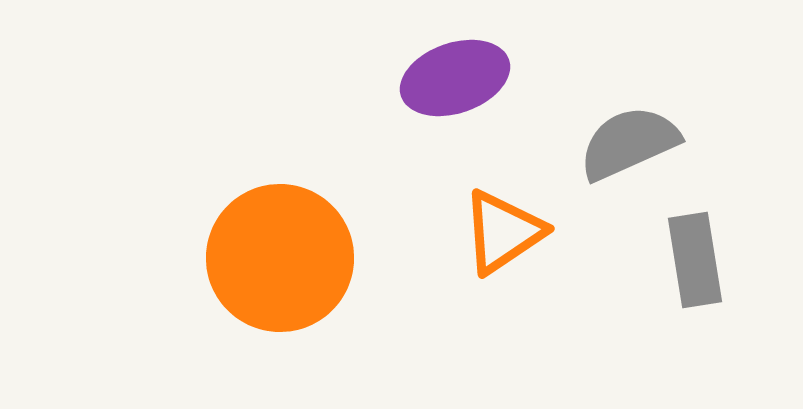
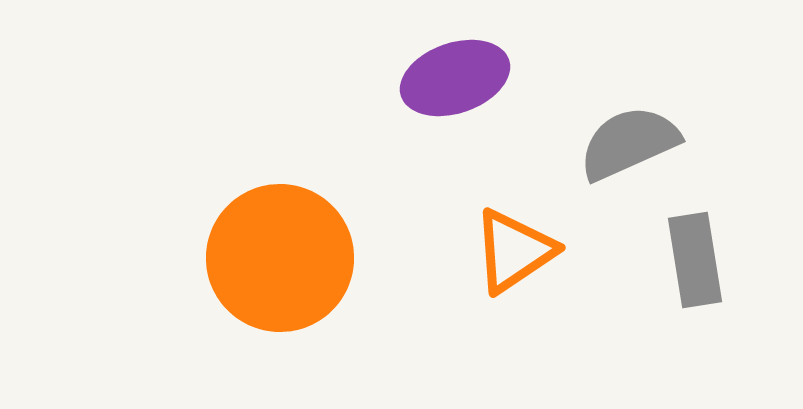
orange triangle: moved 11 px right, 19 px down
